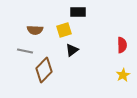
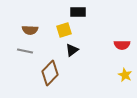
brown semicircle: moved 5 px left
red semicircle: rotated 91 degrees clockwise
brown diamond: moved 6 px right, 3 px down
yellow star: moved 2 px right; rotated 16 degrees counterclockwise
